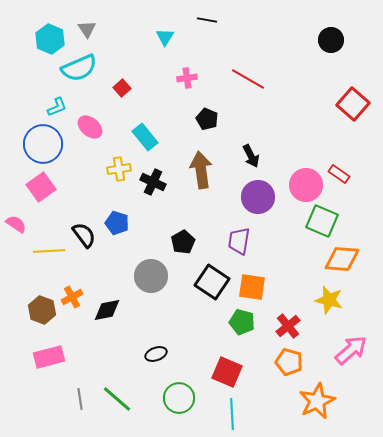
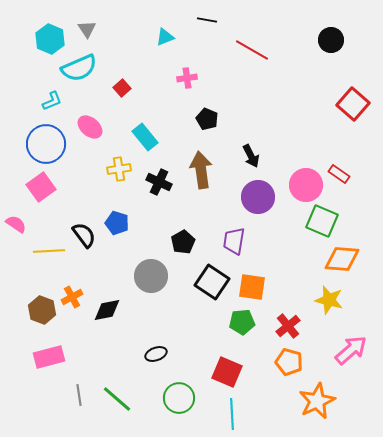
cyan triangle at (165, 37): rotated 36 degrees clockwise
red line at (248, 79): moved 4 px right, 29 px up
cyan L-shape at (57, 107): moved 5 px left, 6 px up
blue circle at (43, 144): moved 3 px right
black cross at (153, 182): moved 6 px right
purple trapezoid at (239, 241): moved 5 px left
green pentagon at (242, 322): rotated 20 degrees counterclockwise
gray line at (80, 399): moved 1 px left, 4 px up
